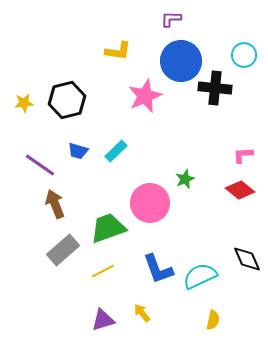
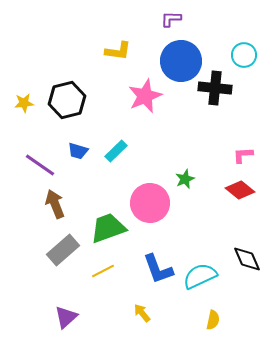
purple triangle: moved 37 px left, 3 px up; rotated 25 degrees counterclockwise
